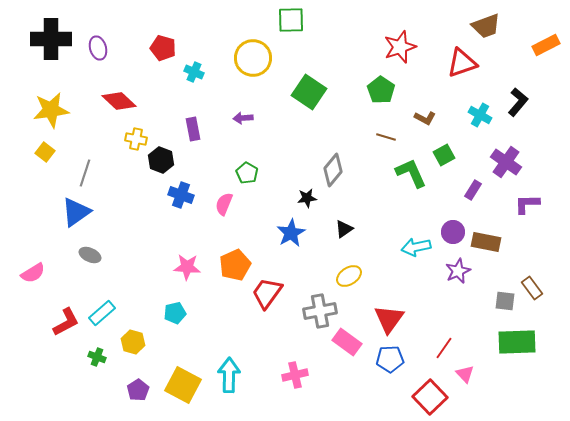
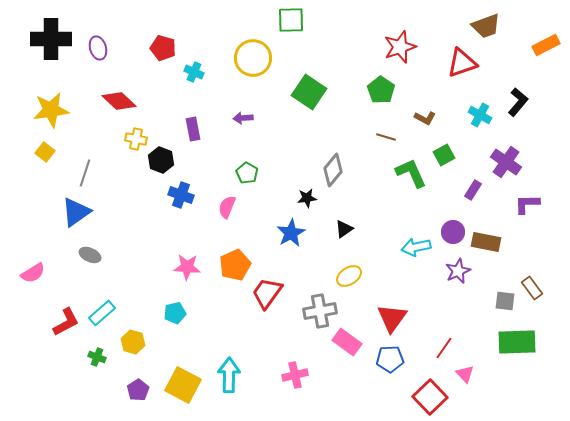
pink semicircle at (224, 204): moved 3 px right, 3 px down
red triangle at (389, 319): moved 3 px right, 1 px up
